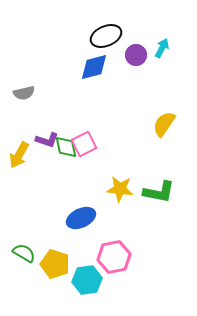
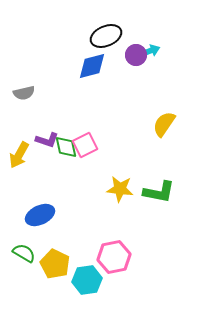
cyan arrow: moved 12 px left, 3 px down; rotated 42 degrees clockwise
blue diamond: moved 2 px left, 1 px up
pink square: moved 1 px right, 1 px down
blue ellipse: moved 41 px left, 3 px up
yellow pentagon: rotated 8 degrees clockwise
